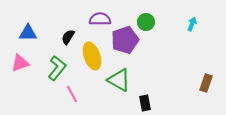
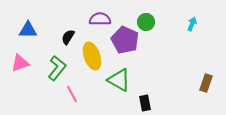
blue triangle: moved 3 px up
purple pentagon: rotated 28 degrees counterclockwise
